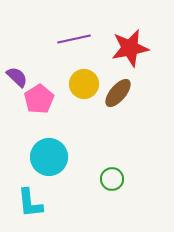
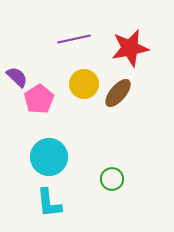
cyan L-shape: moved 19 px right
